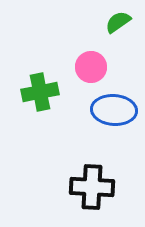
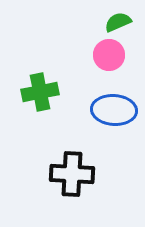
green semicircle: rotated 12 degrees clockwise
pink circle: moved 18 px right, 12 px up
black cross: moved 20 px left, 13 px up
